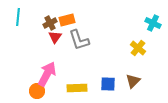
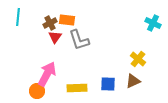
orange rectangle: rotated 21 degrees clockwise
yellow cross: moved 11 px down
brown triangle: rotated 21 degrees clockwise
